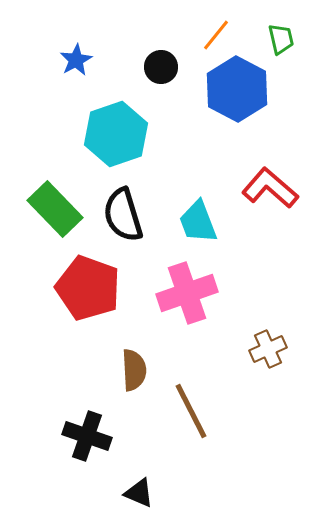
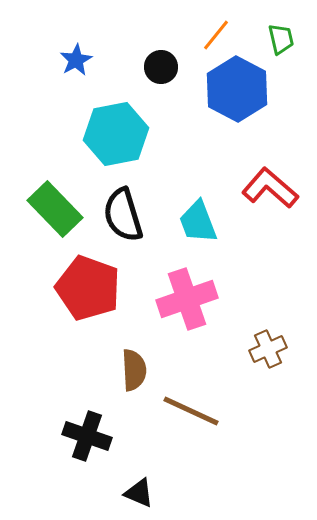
cyan hexagon: rotated 8 degrees clockwise
pink cross: moved 6 px down
brown line: rotated 38 degrees counterclockwise
